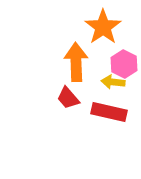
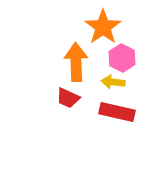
pink hexagon: moved 2 px left, 6 px up
red trapezoid: rotated 25 degrees counterclockwise
red rectangle: moved 8 px right
